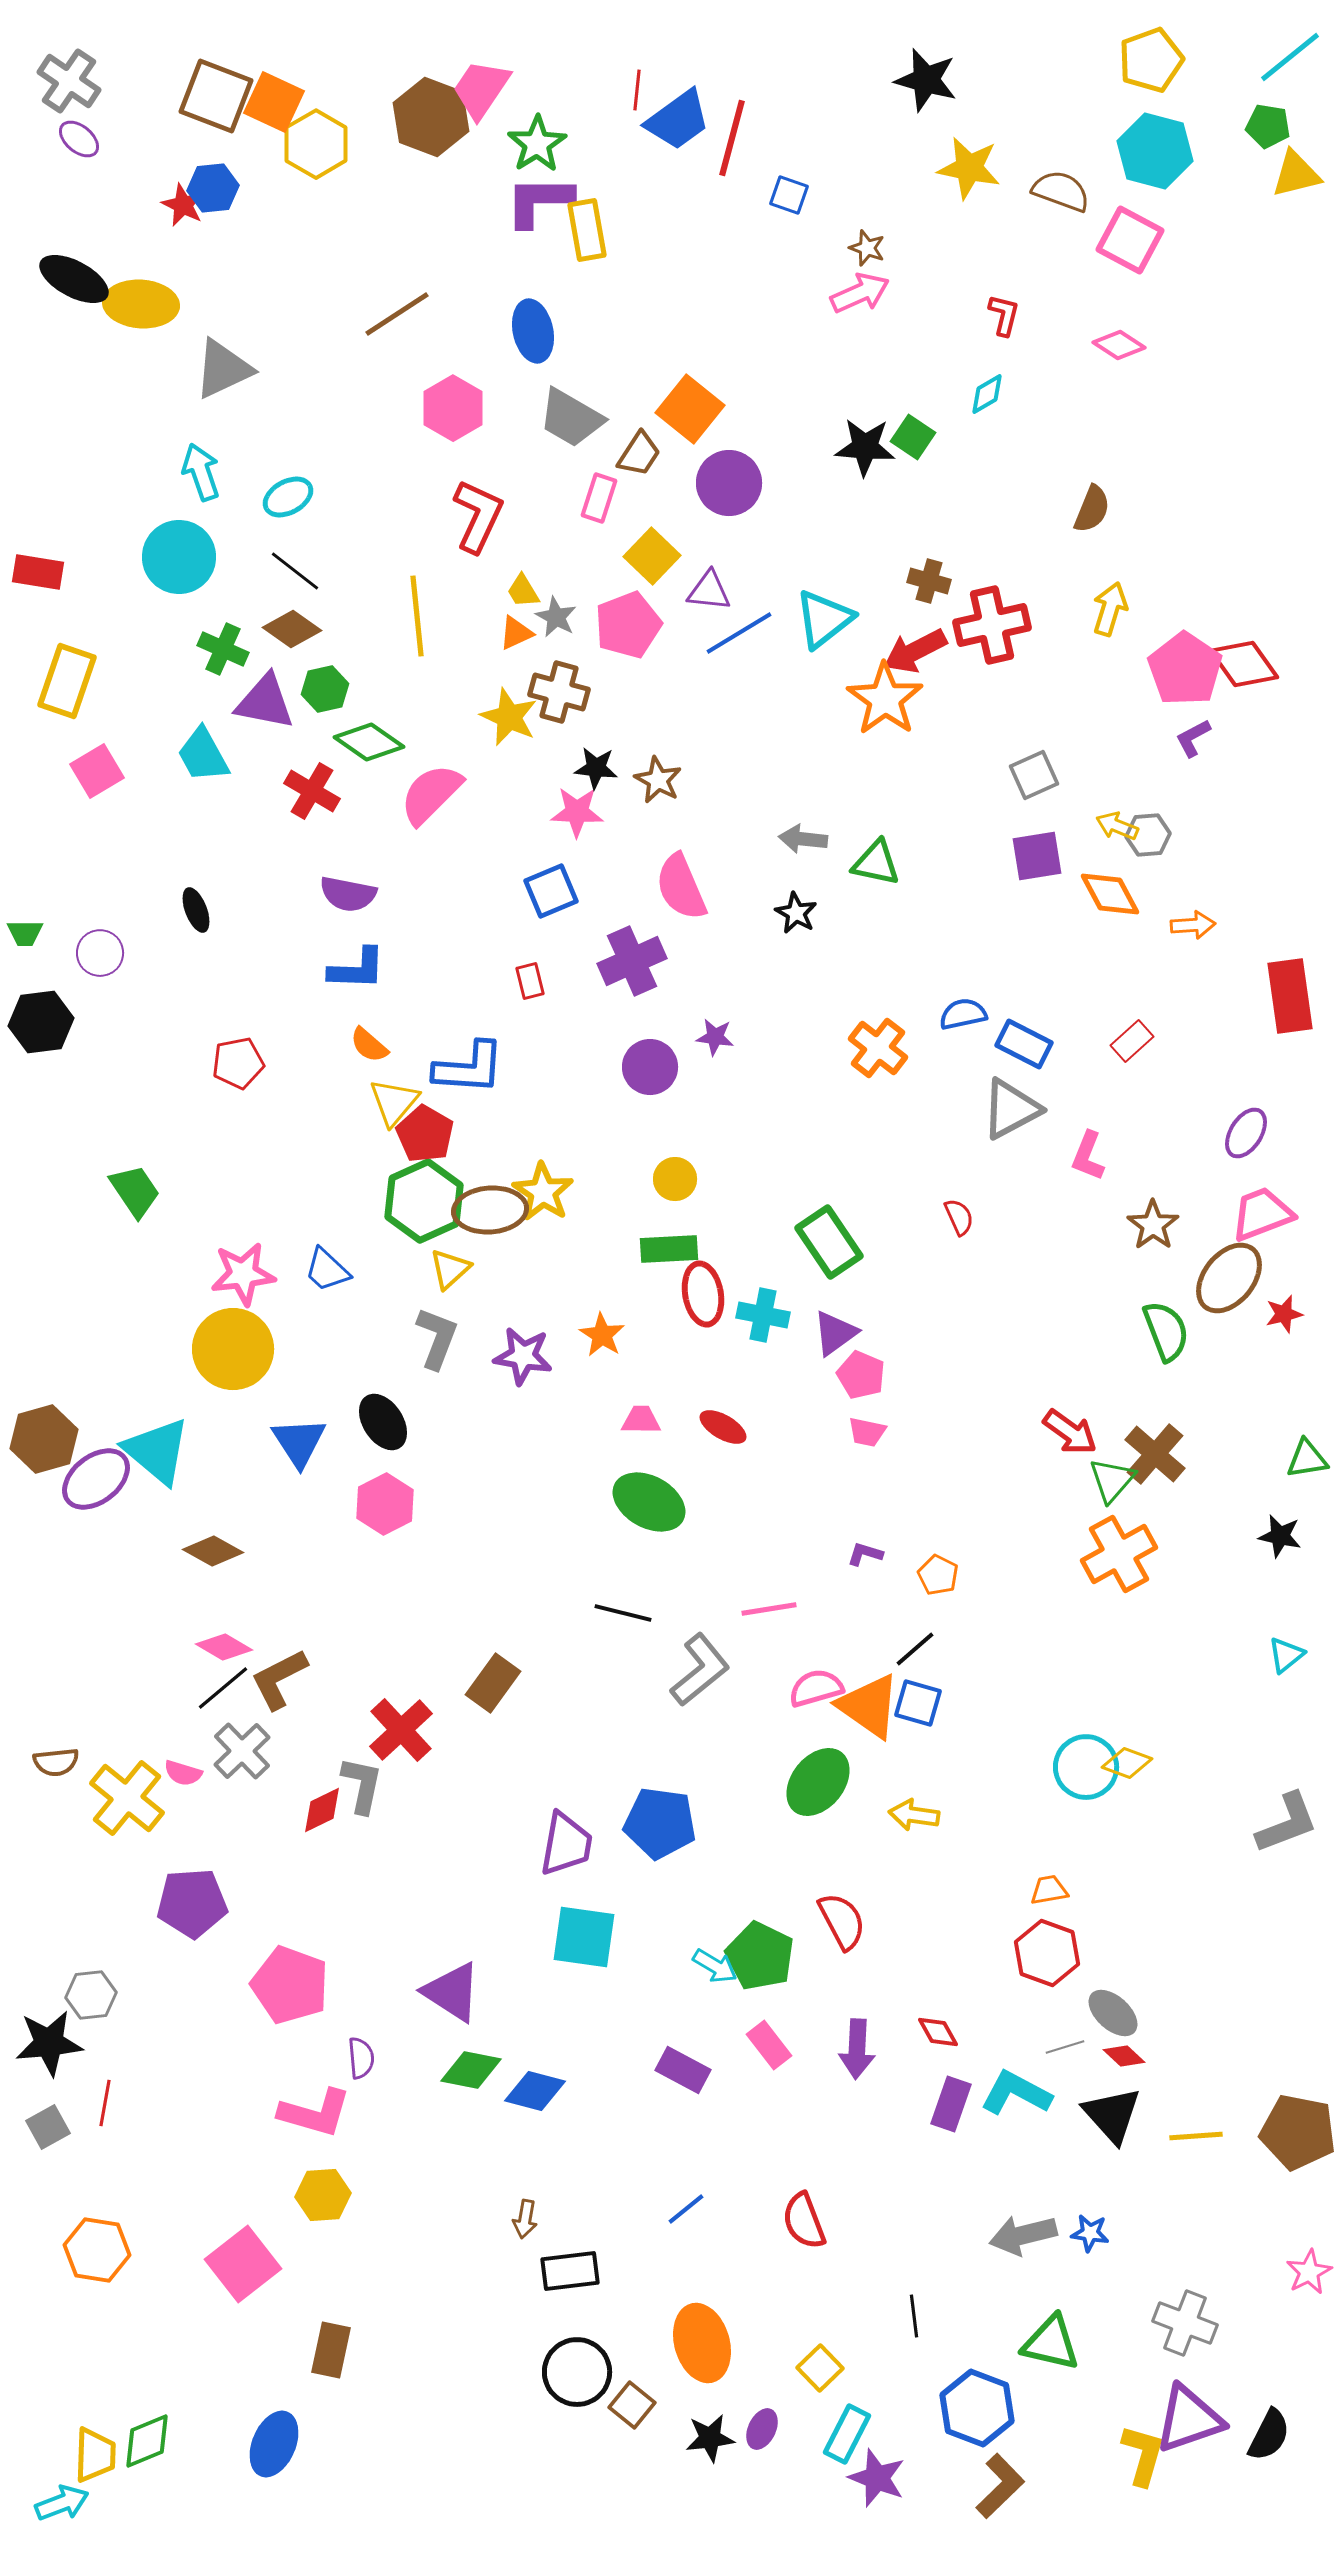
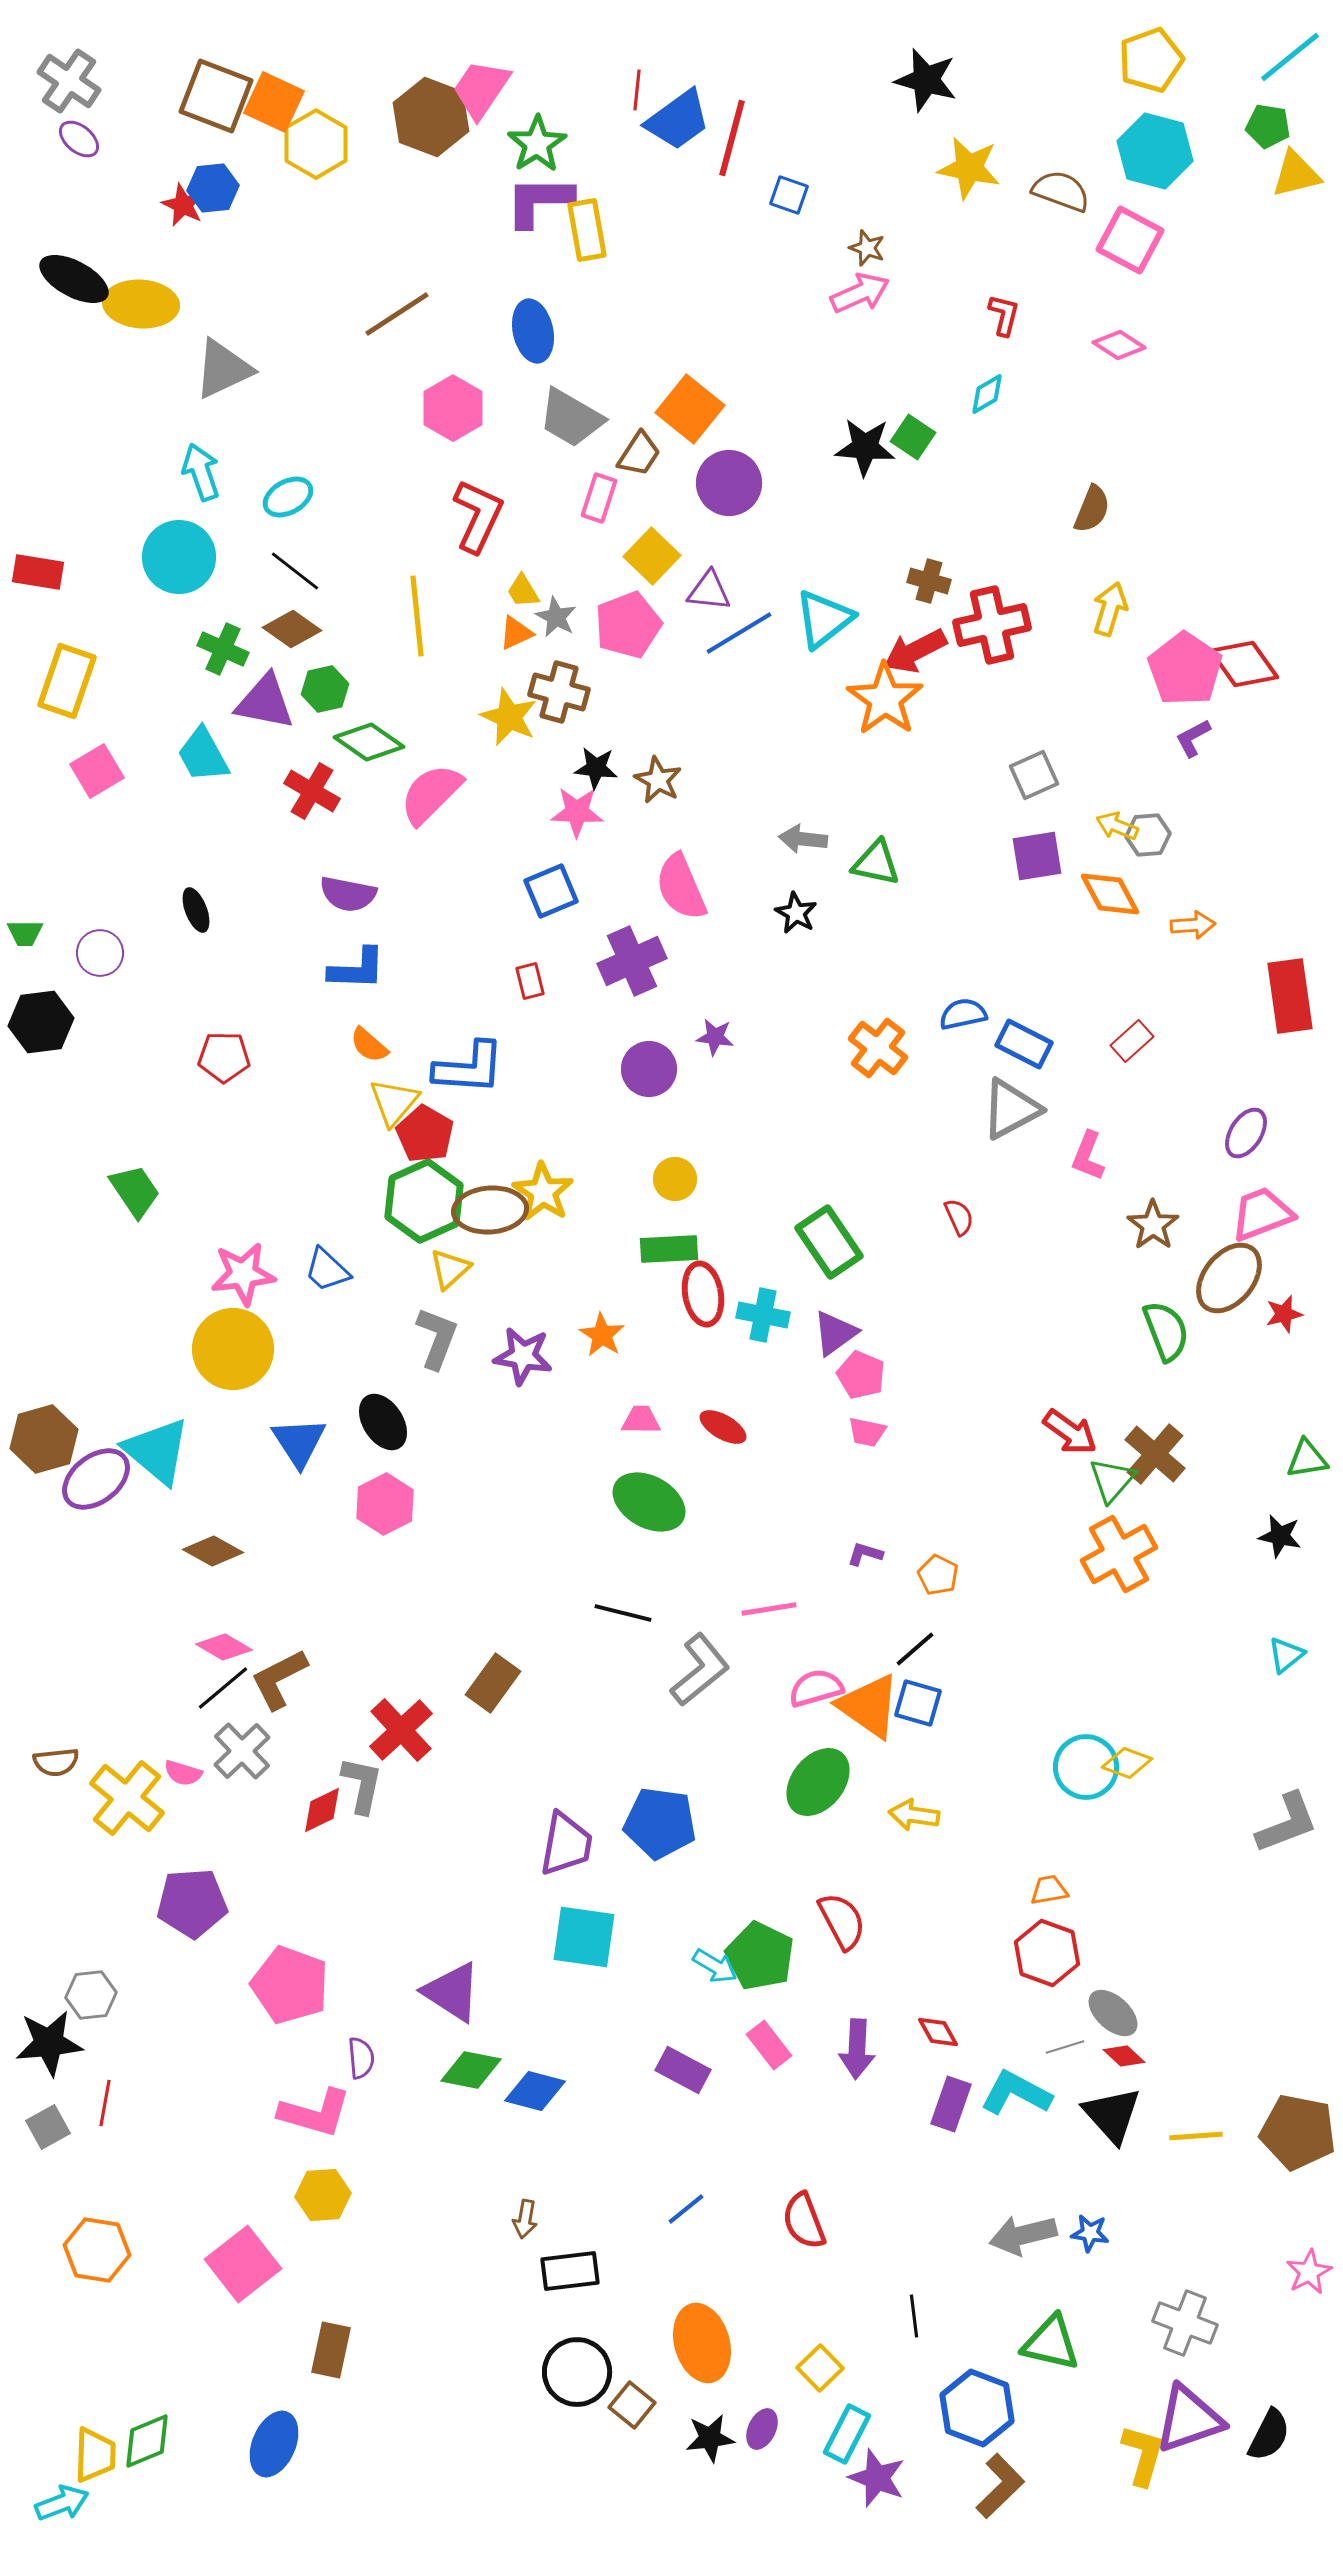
red pentagon at (238, 1063): moved 14 px left, 6 px up; rotated 12 degrees clockwise
purple circle at (650, 1067): moved 1 px left, 2 px down
